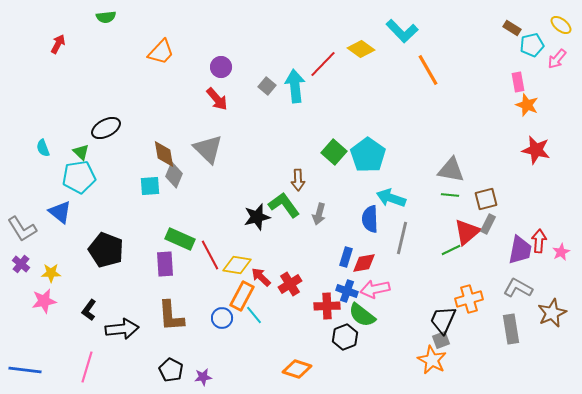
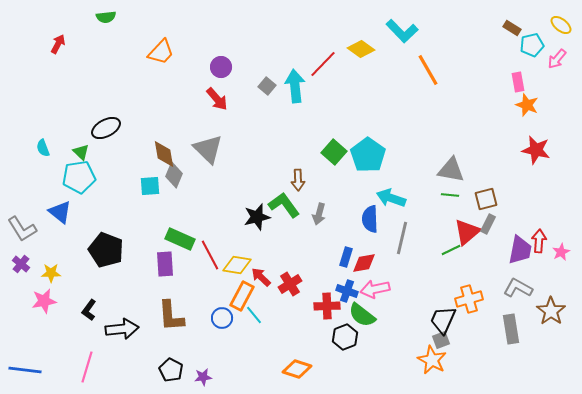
brown star at (552, 313): moved 1 px left, 2 px up; rotated 12 degrees counterclockwise
